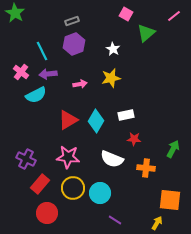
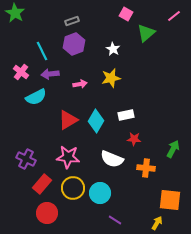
purple arrow: moved 2 px right
cyan semicircle: moved 2 px down
red rectangle: moved 2 px right
